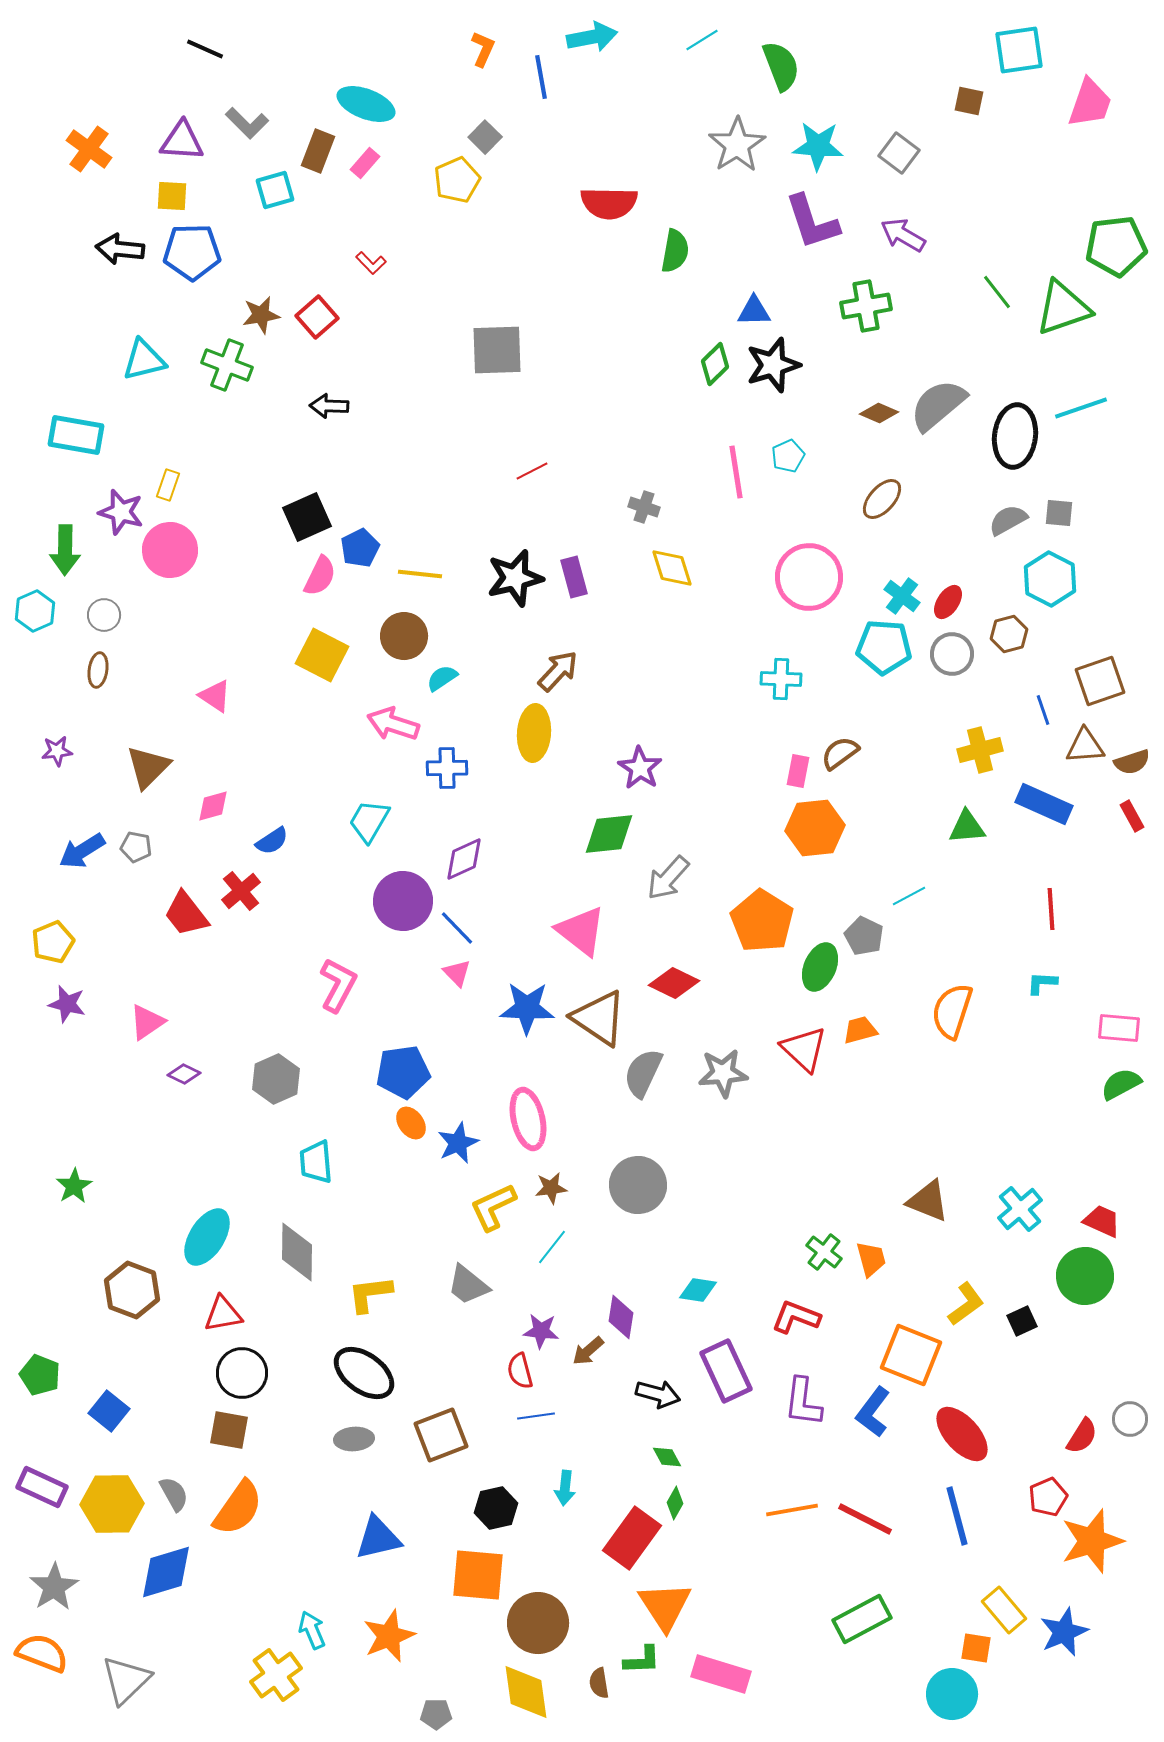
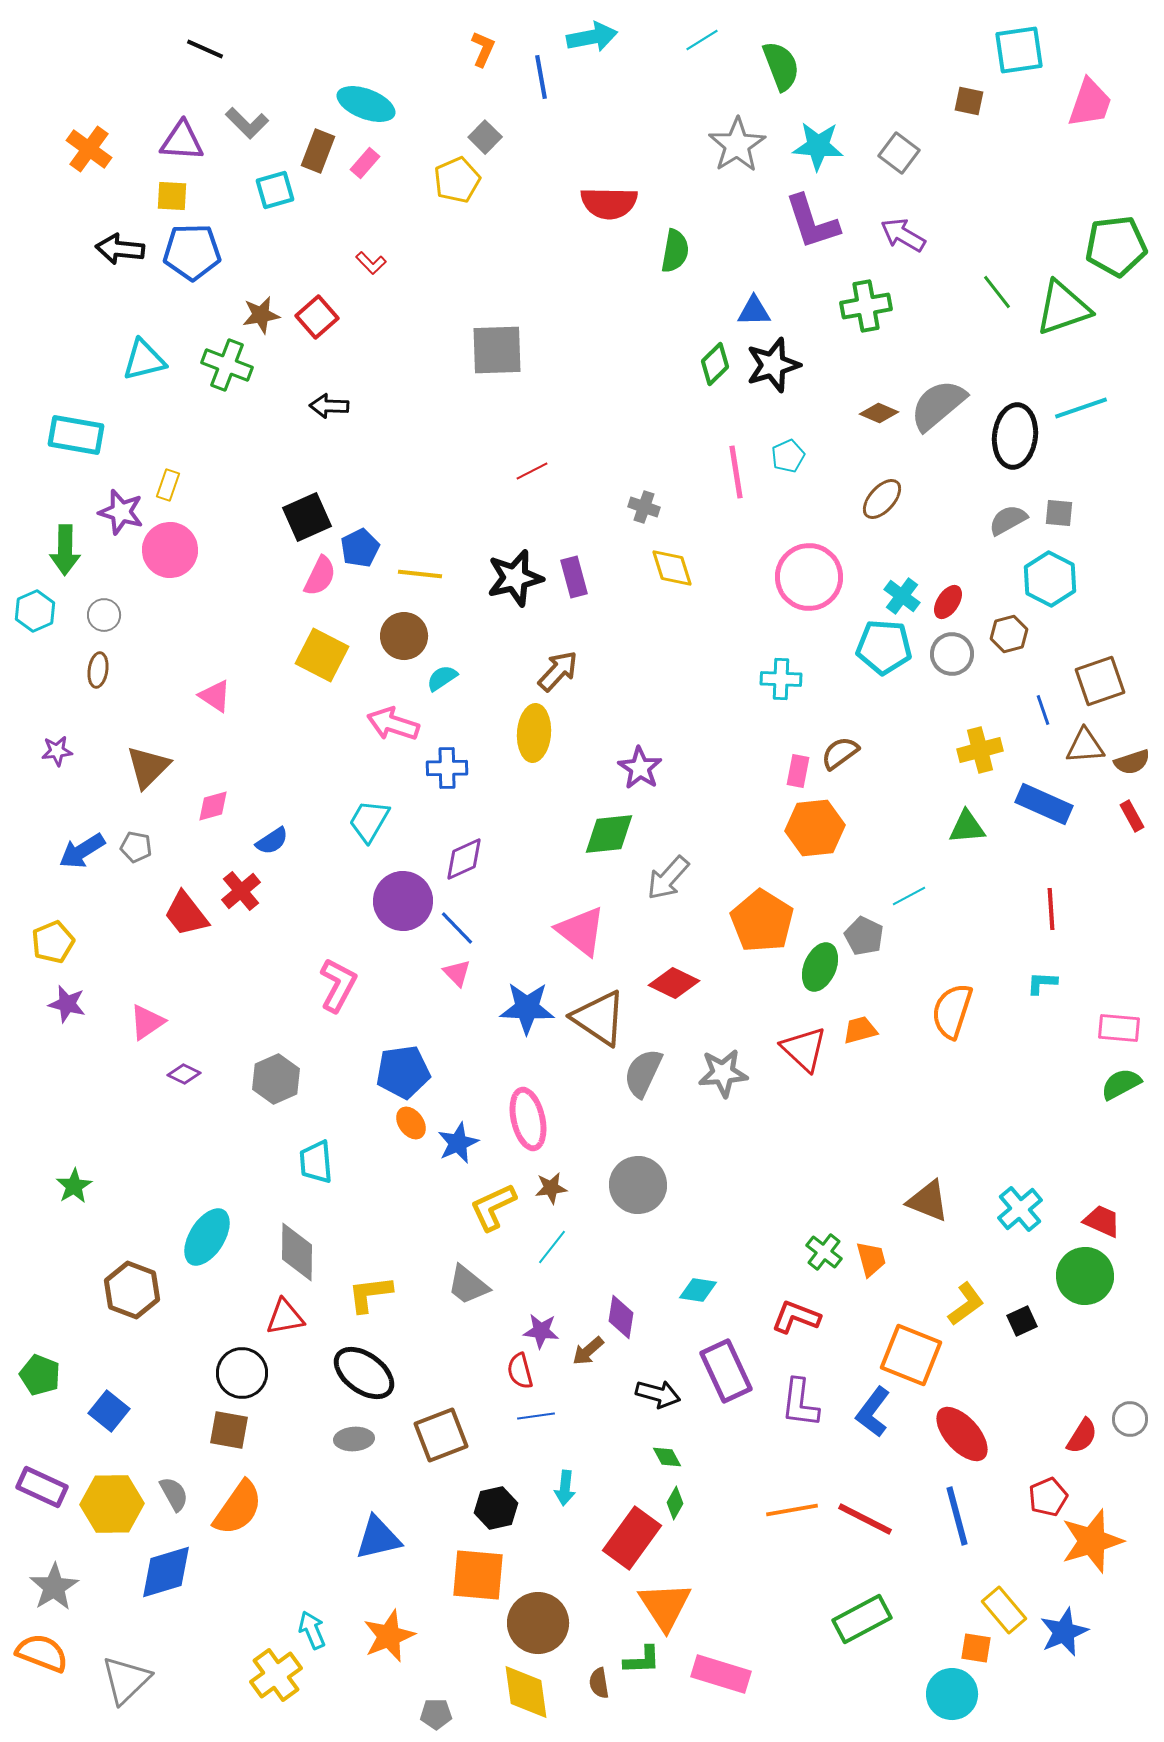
red triangle at (223, 1314): moved 62 px right, 3 px down
purple L-shape at (803, 1402): moved 3 px left, 1 px down
